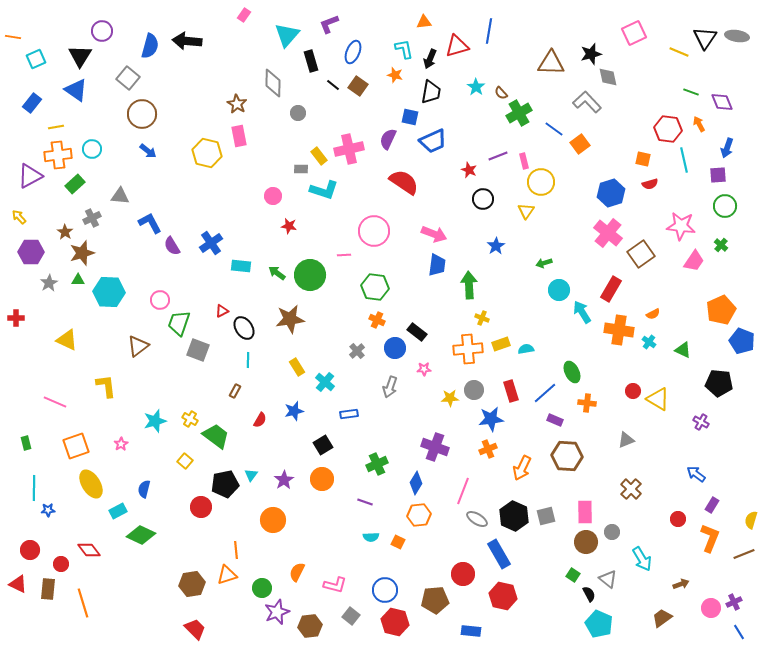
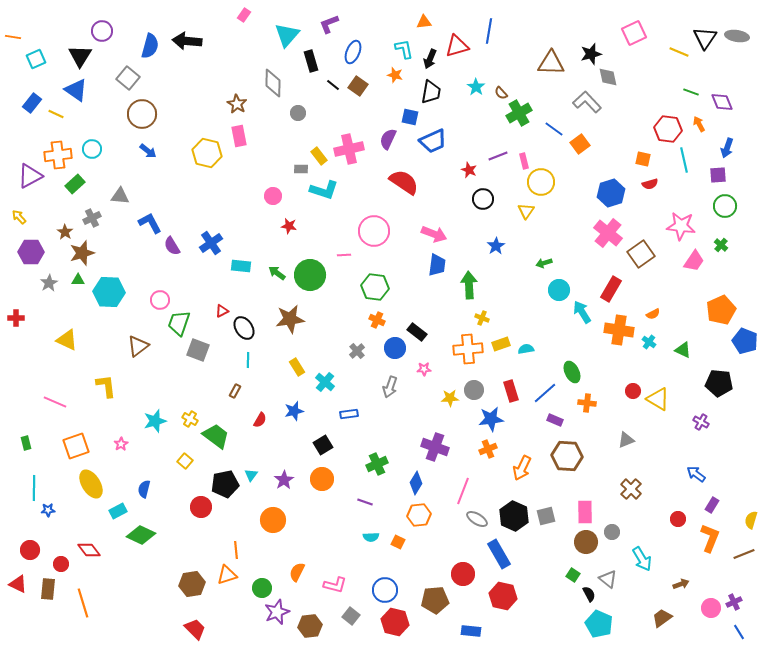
yellow line at (56, 127): moved 13 px up; rotated 35 degrees clockwise
blue pentagon at (742, 341): moved 3 px right
